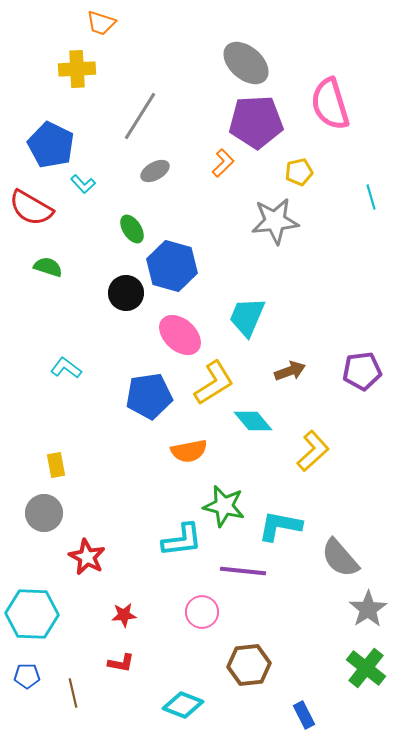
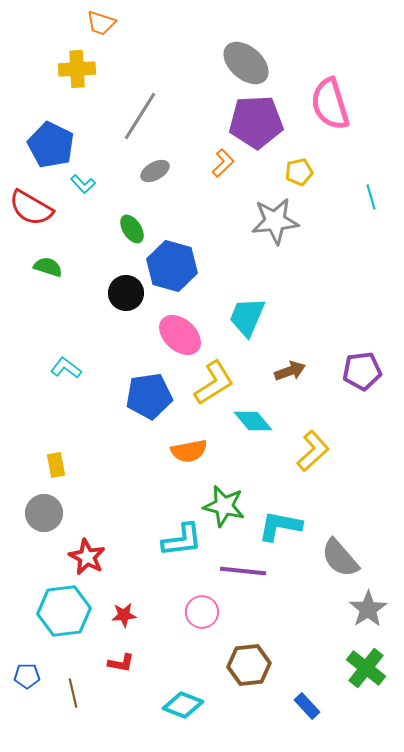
cyan hexagon at (32, 614): moved 32 px right, 3 px up; rotated 9 degrees counterclockwise
blue rectangle at (304, 715): moved 3 px right, 9 px up; rotated 16 degrees counterclockwise
